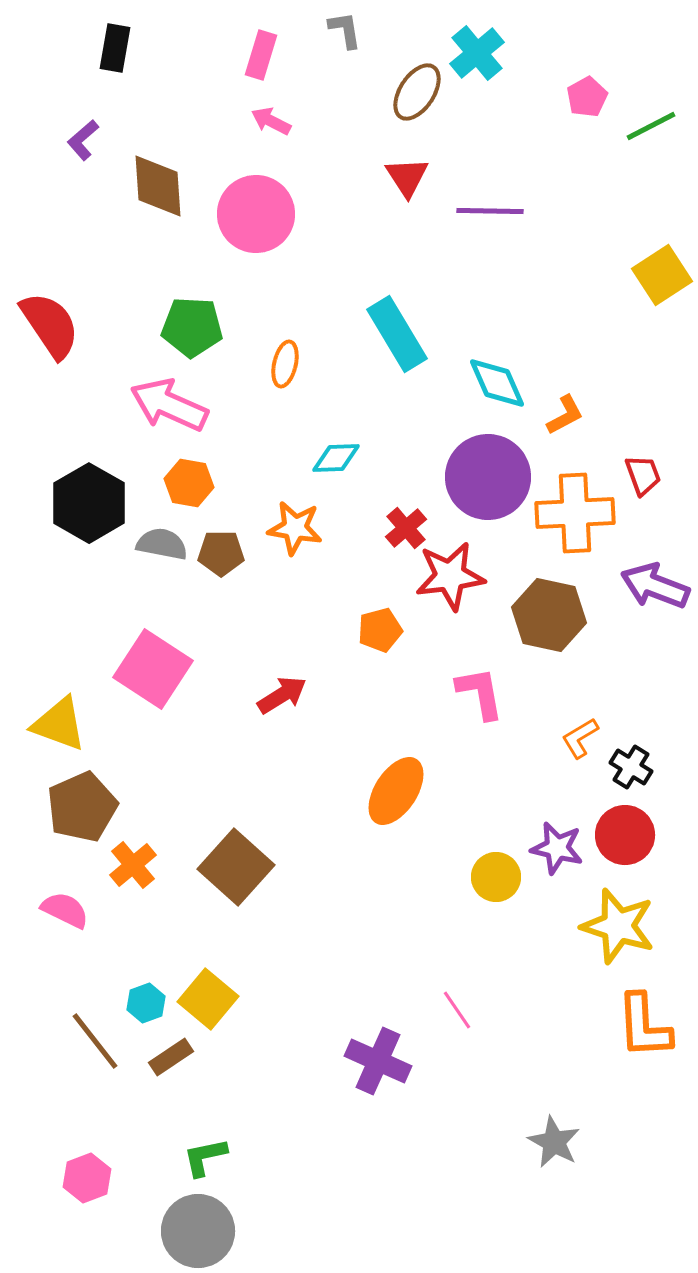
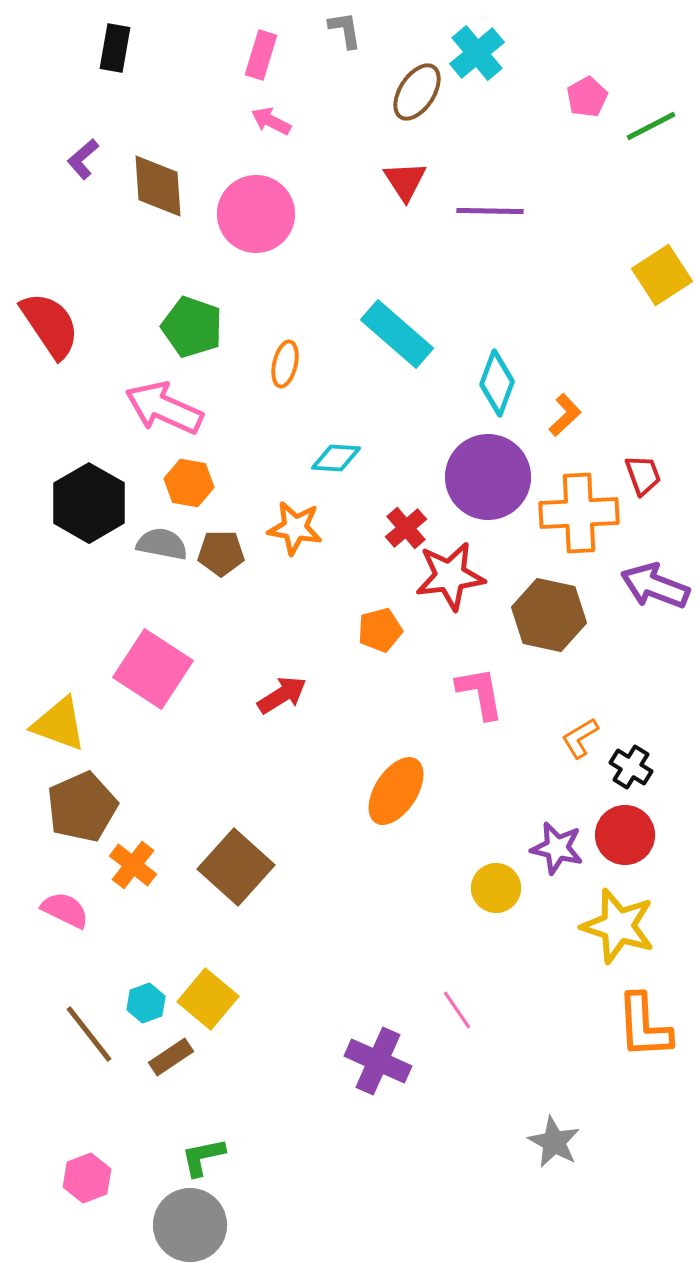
purple L-shape at (83, 140): moved 19 px down
red triangle at (407, 177): moved 2 px left, 4 px down
green pentagon at (192, 327): rotated 16 degrees clockwise
cyan rectangle at (397, 334): rotated 18 degrees counterclockwise
cyan diamond at (497, 383): rotated 44 degrees clockwise
pink arrow at (169, 405): moved 5 px left, 3 px down
orange L-shape at (565, 415): rotated 15 degrees counterclockwise
cyan diamond at (336, 458): rotated 6 degrees clockwise
orange cross at (575, 513): moved 4 px right
orange cross at (133, 865): rotated 12 degrees counterclockwise
yellow circle at (496, 877): moved 11 px down
brown line at (95, 1041): moved 6 px left, 7 px up
green L-shape at (205, 1157): moved 2 px left
gray circle at (198, 1231): moved 8 px left, 6 px up
